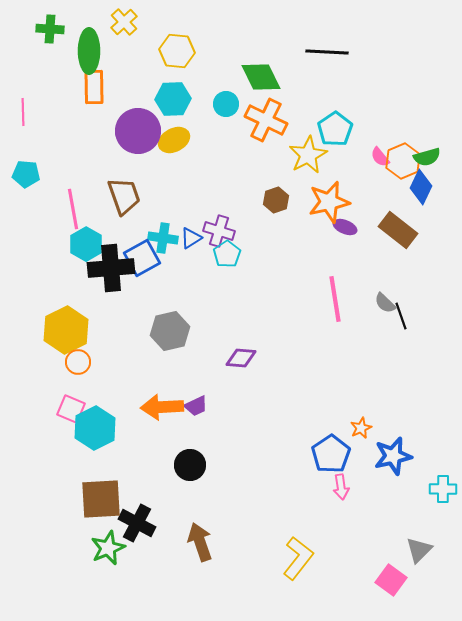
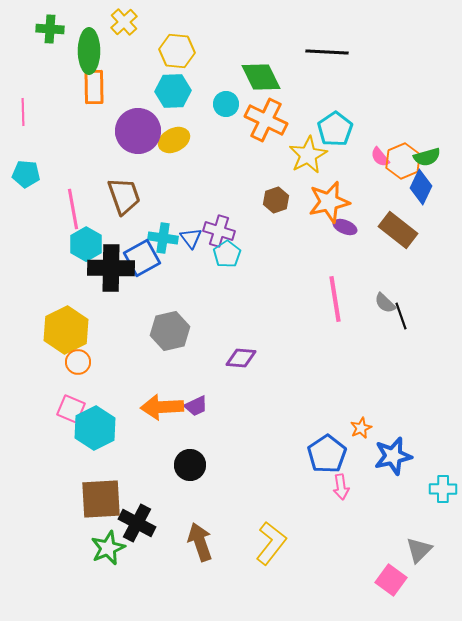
cyan hexagon at (173, 99): moved 8 px up
blue triangle at (191, 238): rotated 35 degrees counterclockwise
black cross at (111, 268): rotated 6 degrees clockwise
blue pentagon at (331, 454): moved 4 px left
yellow L-shape at (298, 558): moved 27 px left, 15 px up
